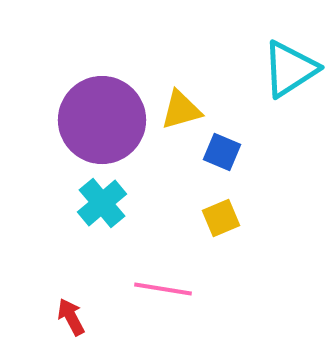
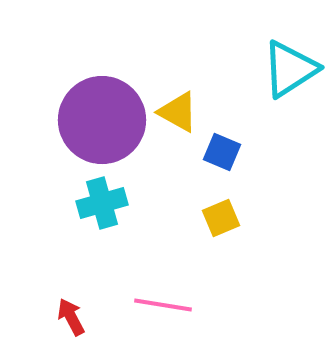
yellow triangle: moved 3 px left, 2 px down; rotated 45 degrees clockwise
cyan cross: rotated 24 degrees clockwise
pink line: moved 16 px down
